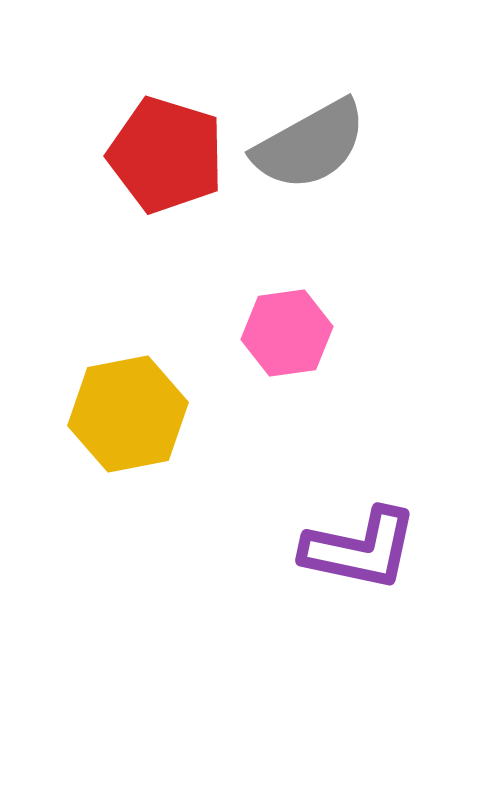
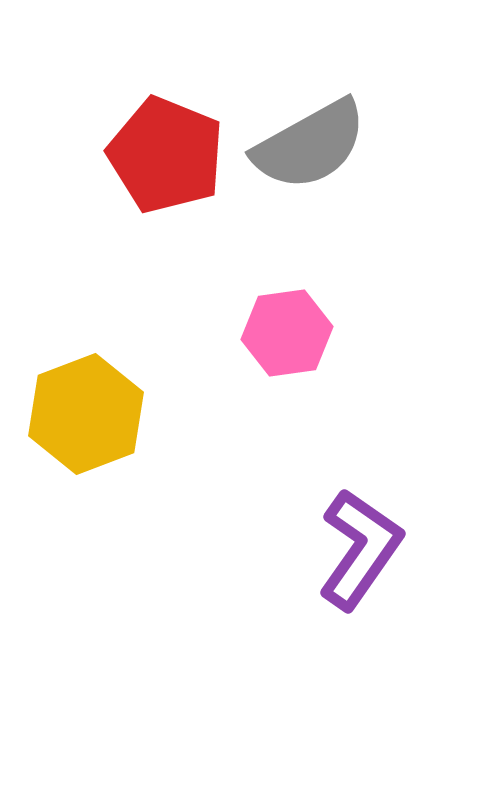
red pentagon: rotated 5 degrees clockwise
yellow hexagon: moved 42 px left; rotated 10 degrees counterclockwise
purple L-shape: rotated 67 degrees counterclockwise
